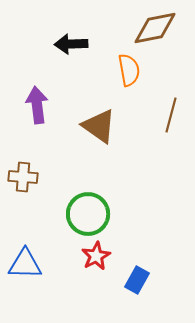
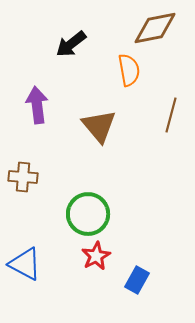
black arrow: rotated 36 degrees counterclockwise
brown triangle: rotated 15 degrees clockwise
blue triangle: rotated 27 degrees clockwise
